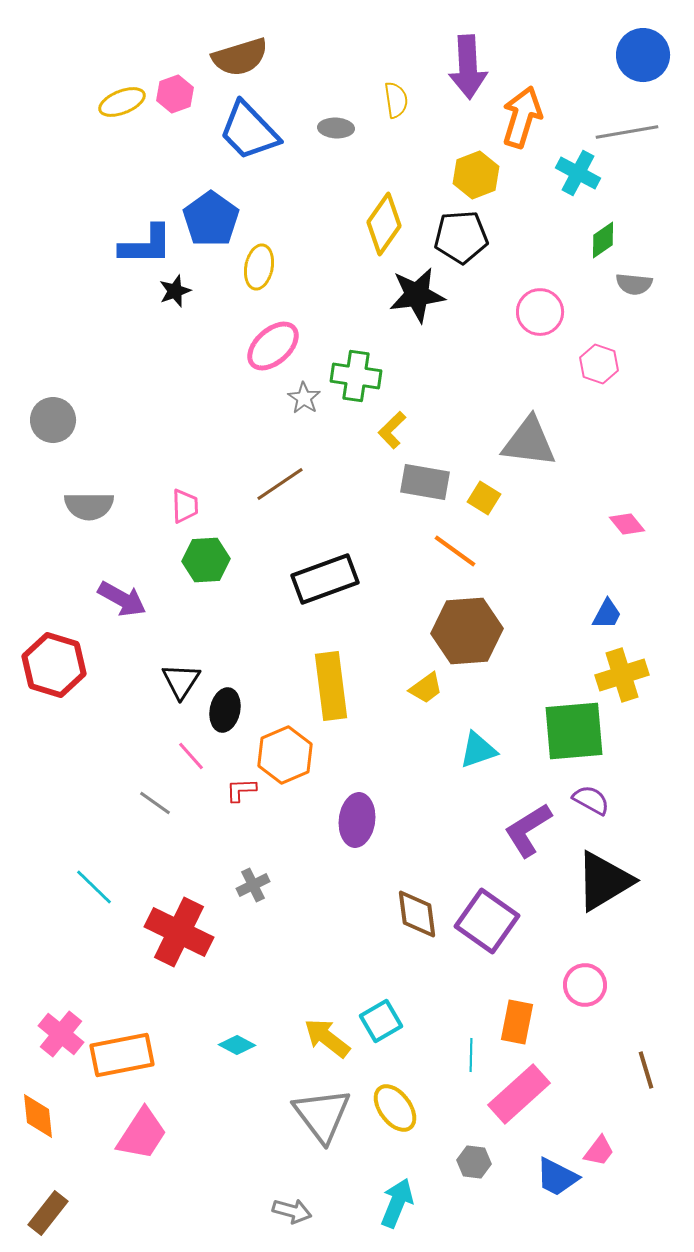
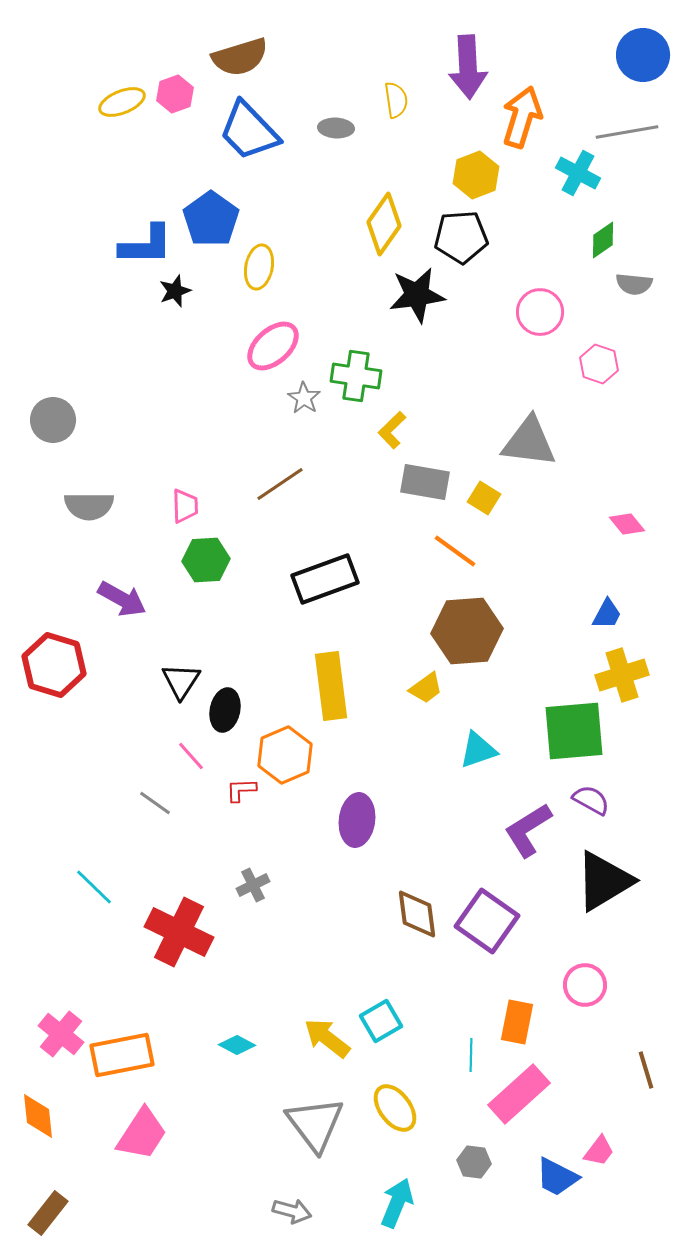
gray triangle at (322, 1115): moved 7 px left, 9 px down
